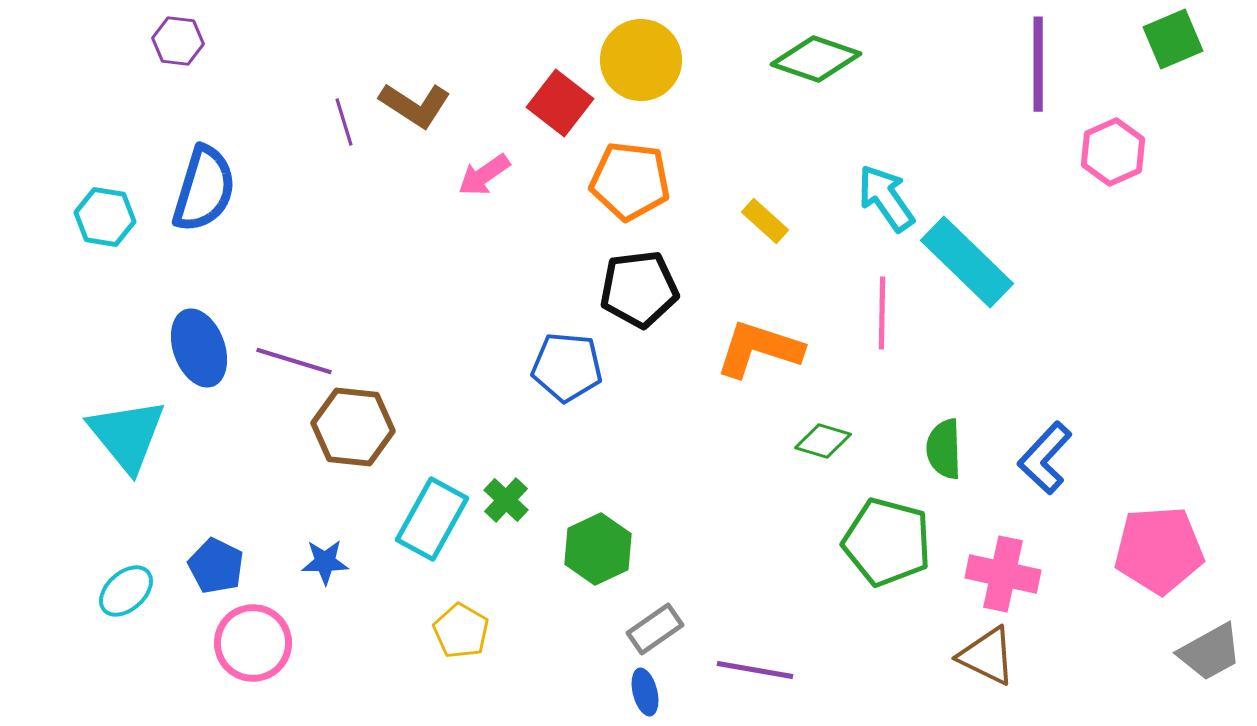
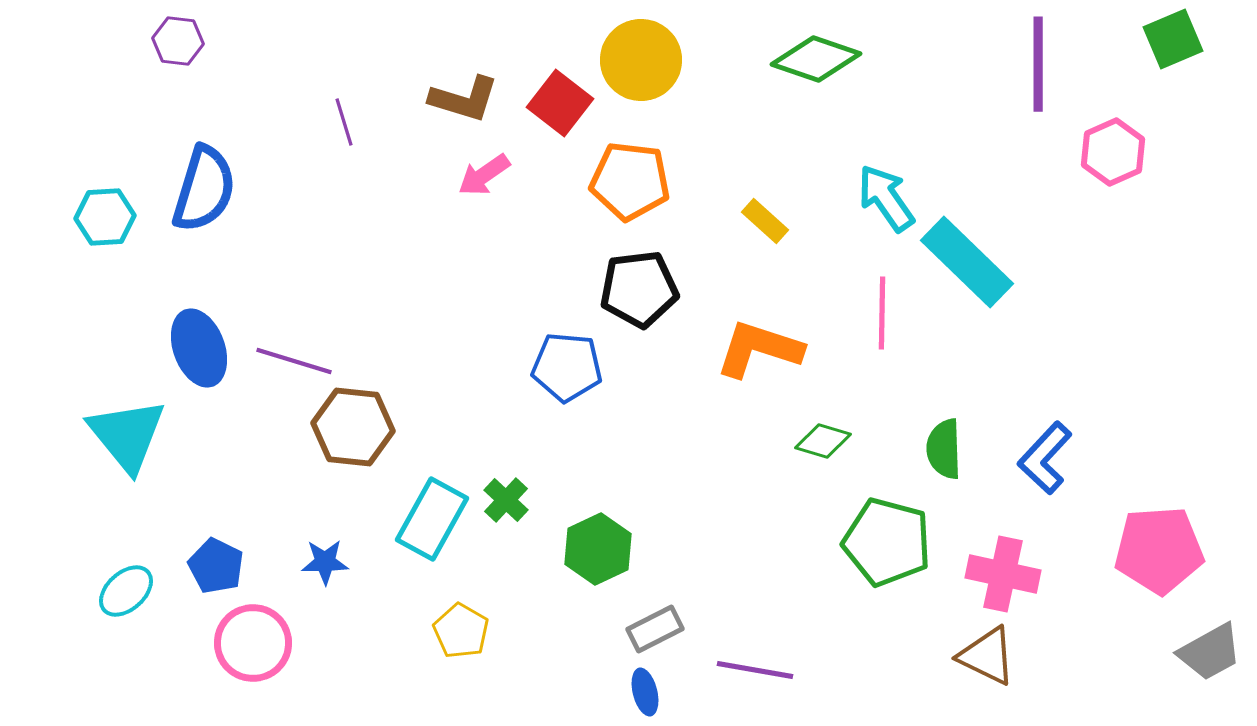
brown L-shape at (415, 105): moved 49 px right, 6 px up; rotated 16 degrees counterclockwise
cyan hexagon at (105, 217): rotated 12 degrees counterclockwise
gray rectangle at (655, 629): rotated 8 degrees clockwise
